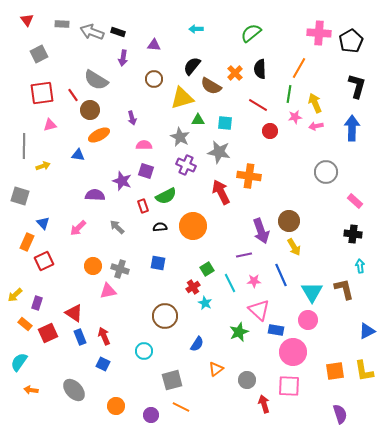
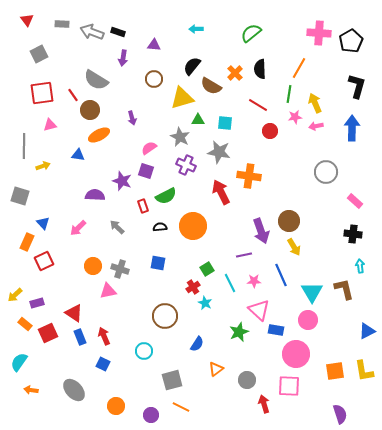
pink semicircle at (144, 145): moved 5 px right, 3 px down; rotated 35 degrees counterclockwise
purple rectangle at (37, 303): rotated 56 degrees clockwise
pink circle at (293, 352): moved 3 px right, 2 px down
